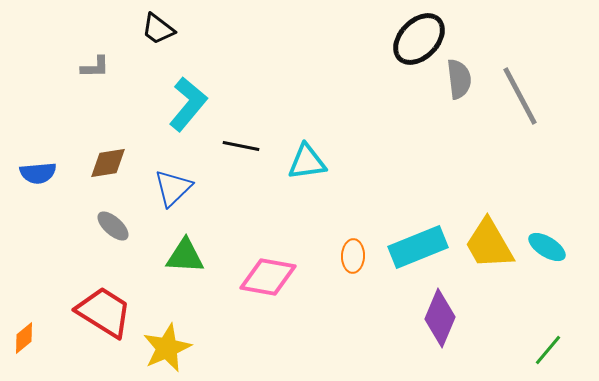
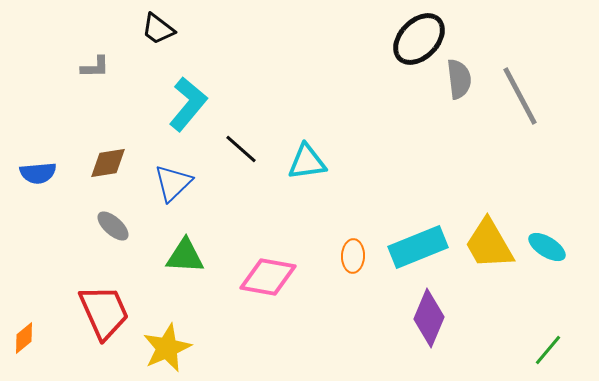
black line: moved 3 px down; rotated 30 degrees clockwise
blue triangle: moved 5 px up
red trapezoid: rotated 34 degrees clockwise
purple diamond: moved 11 px left
